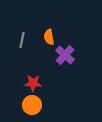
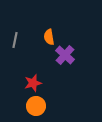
gray line: moved 7 px left
red star: rotated 18 degrees counterclockwise
orange circle: moved 4 px right, 1 px down
